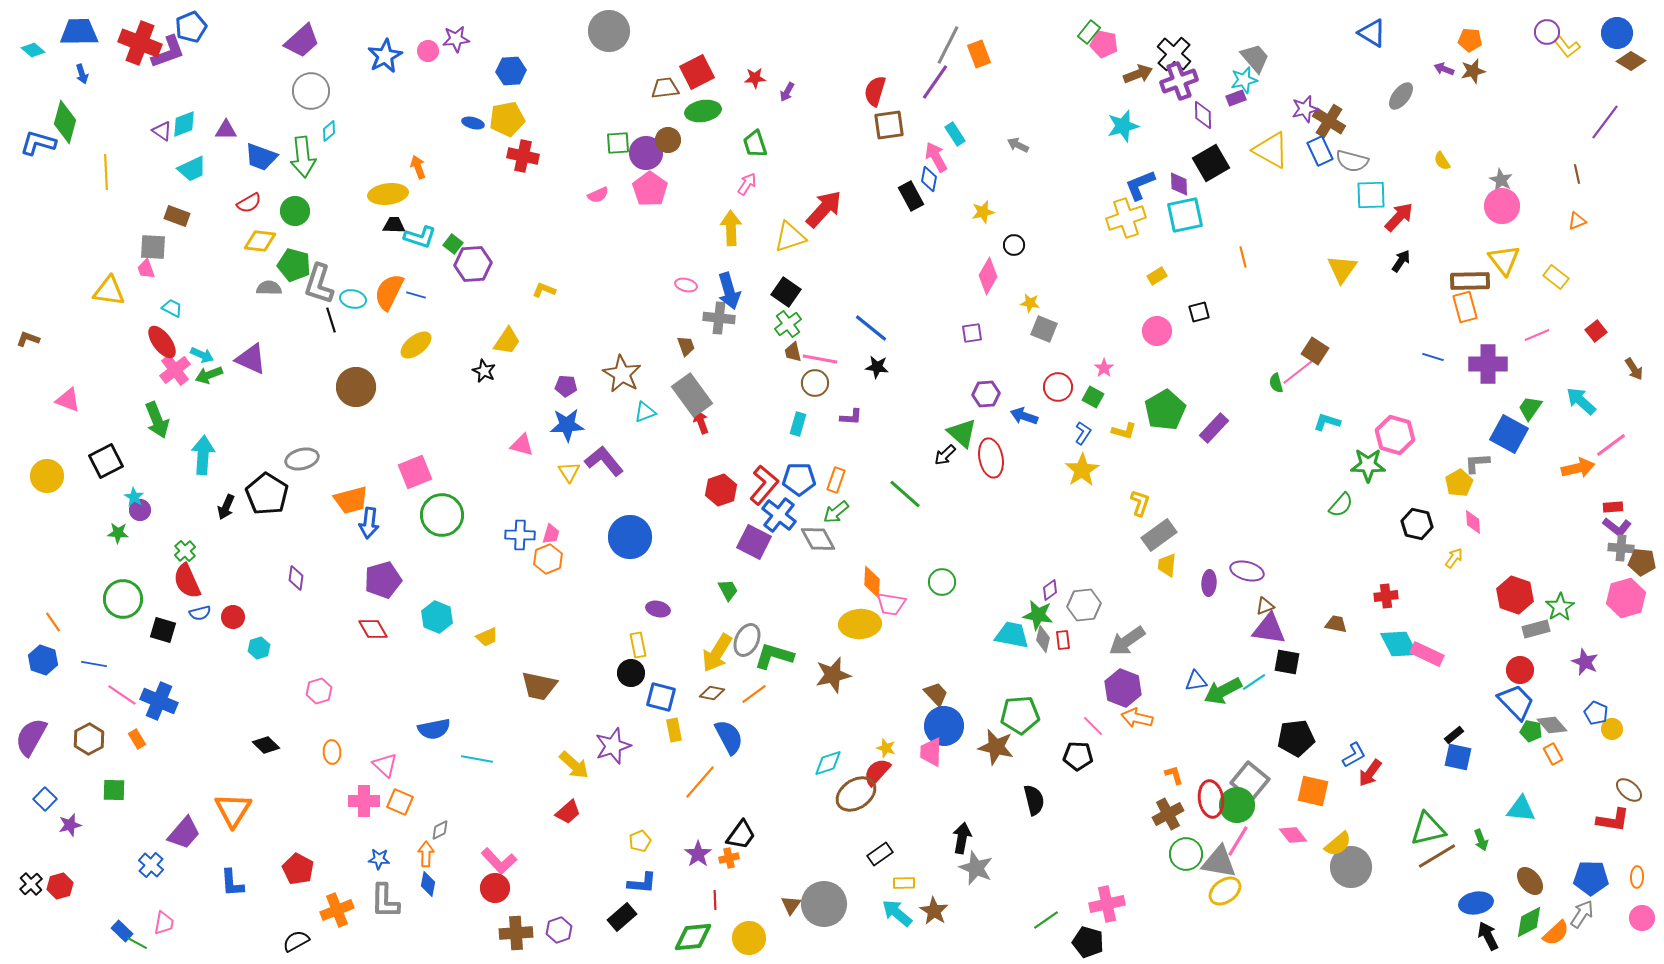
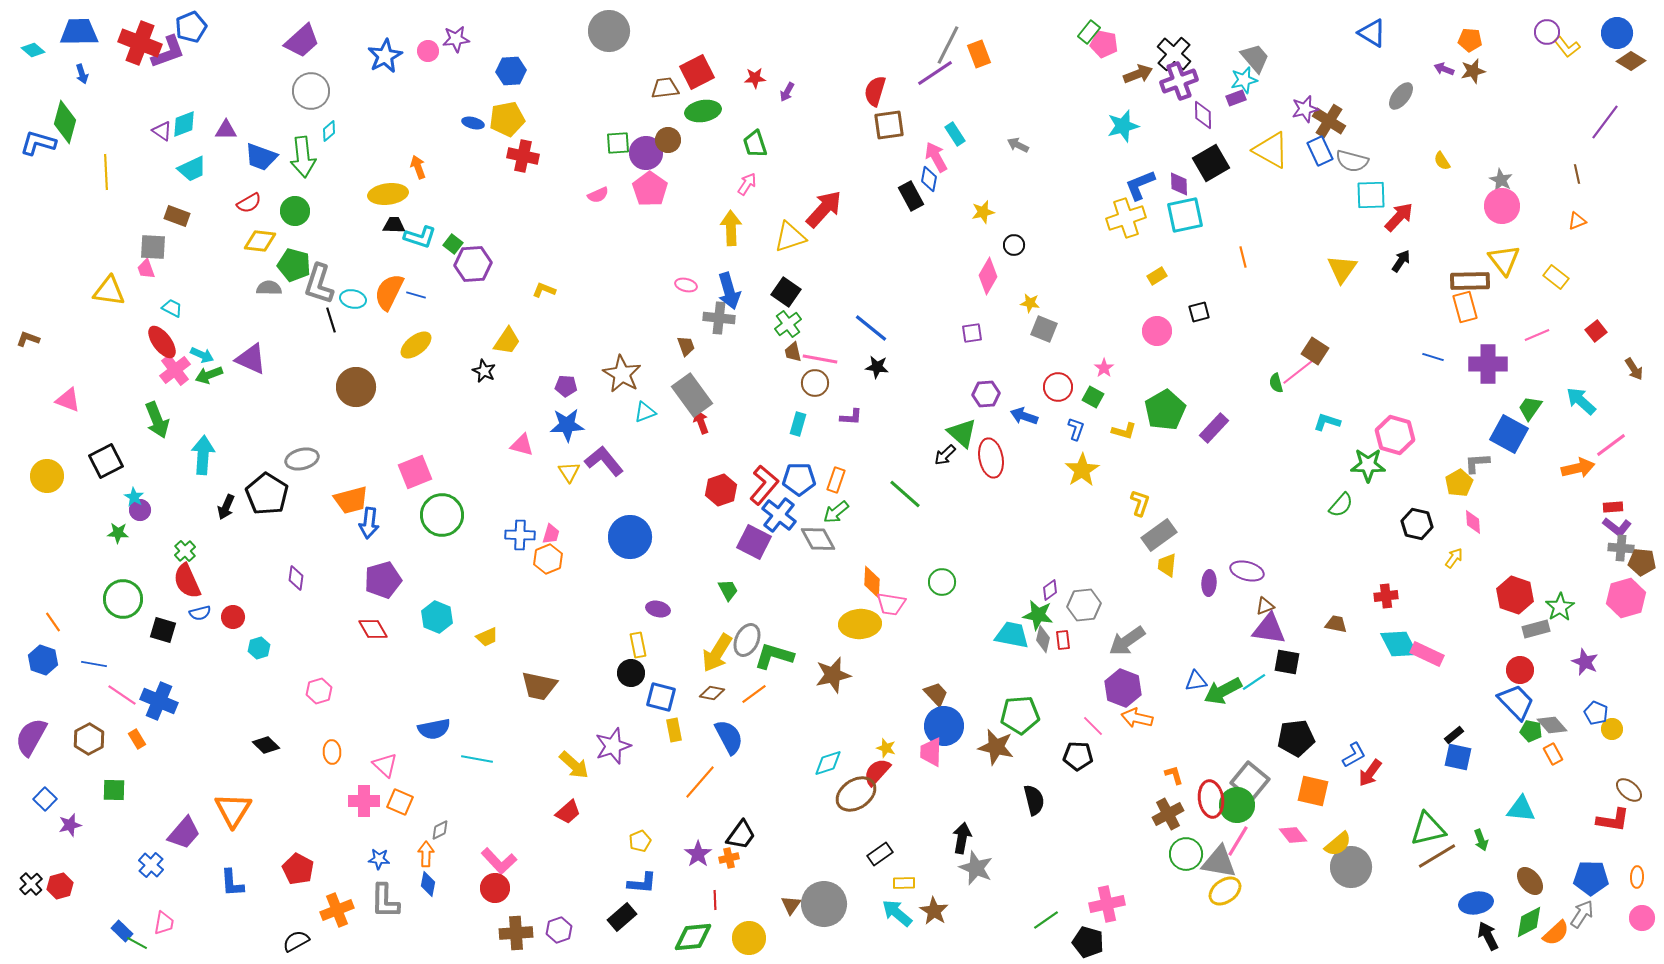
purple line at (935, 82): moved 9 px up; rotated 21 degrees clockwise
blue L-shape at (1083, 433): moved 7 px left, 4 px up; rotated 15 degrees counterclockwise
